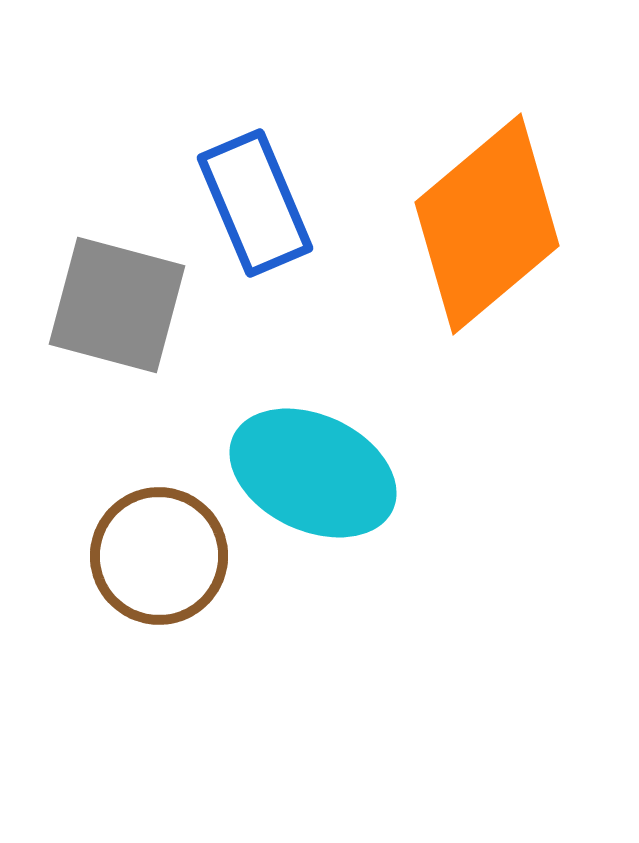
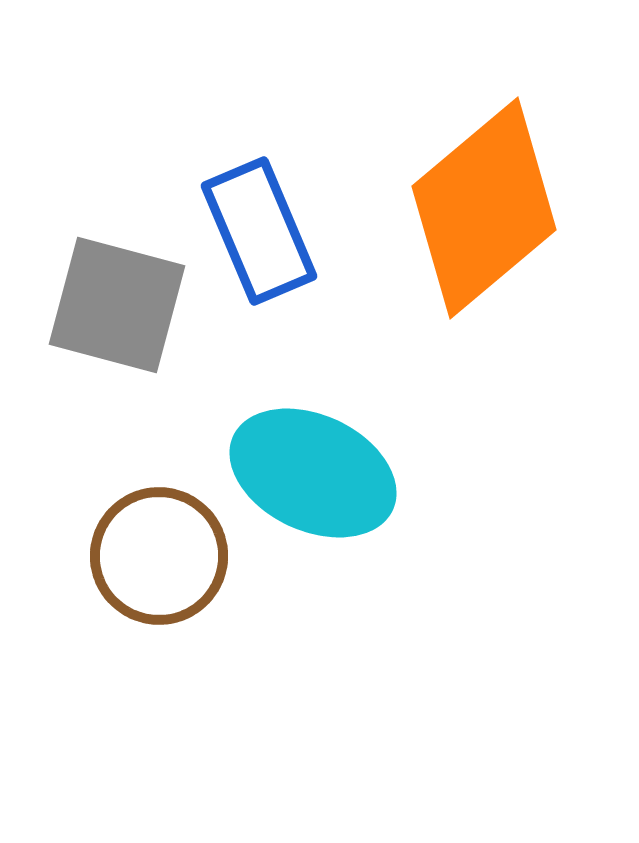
blue rectangle: moved 4 px right, 28 px down
orange diamond: moved 3 px left, 16 px up
